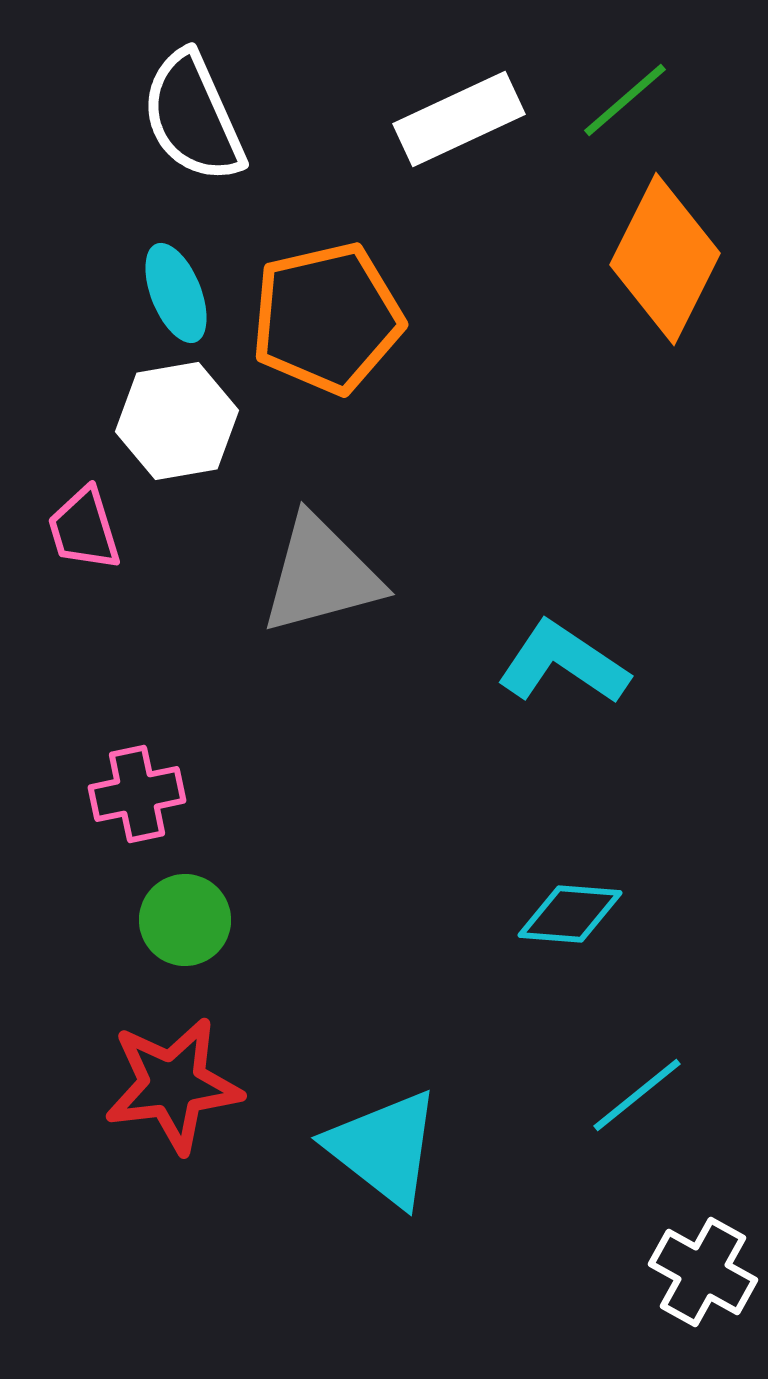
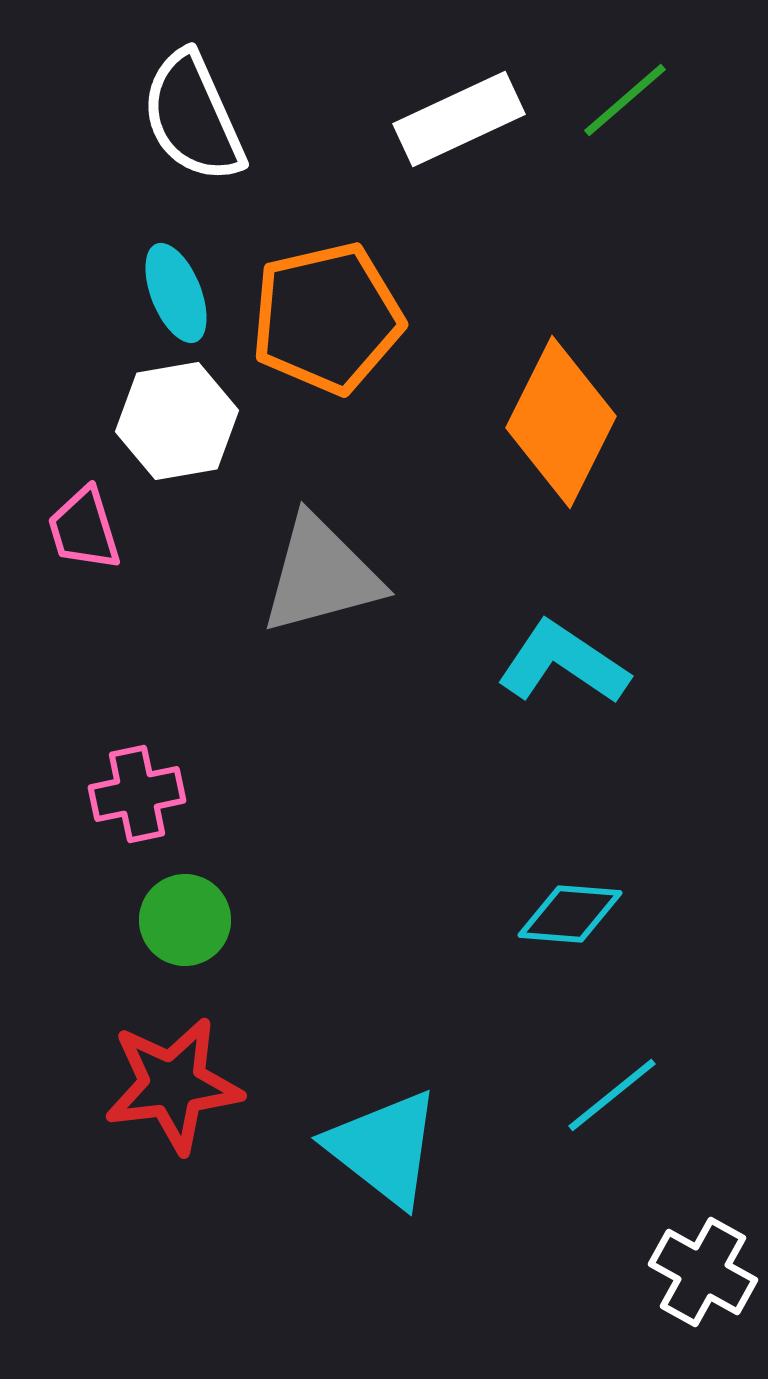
orange diamond: moved 104 px left, 163 px down
cyan line: moved 25 px left
